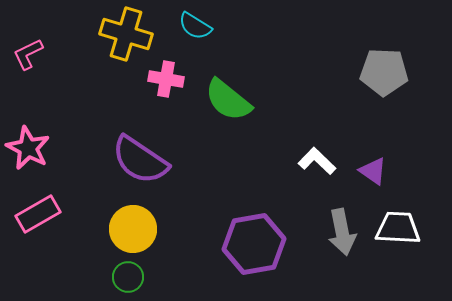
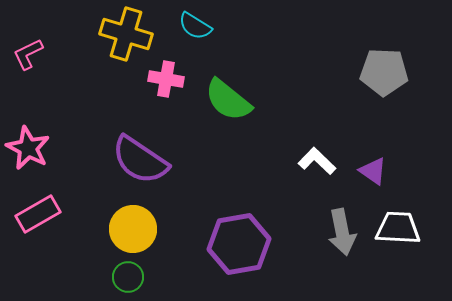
purple hexagon: moved 15 px left
